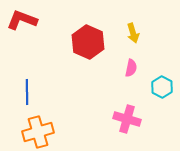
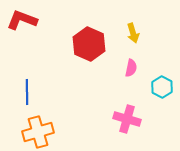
red hexagon: moved 1 px right, 2 px down
